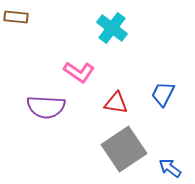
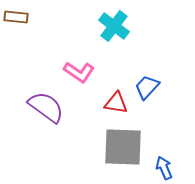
cyan cross: moved 2 px right, 2 px up
blue trapezoid: moved 16 px left, 7 px up; rotated 16 degrees clockwise
purple semicircle: rotated 147 degrees counterclockwise
gray square: moved 1 px left, 2 px up; rotated 36 degrees clockwise
blue arrow: moved 6 px left; rotated 30 degrees clockwise
